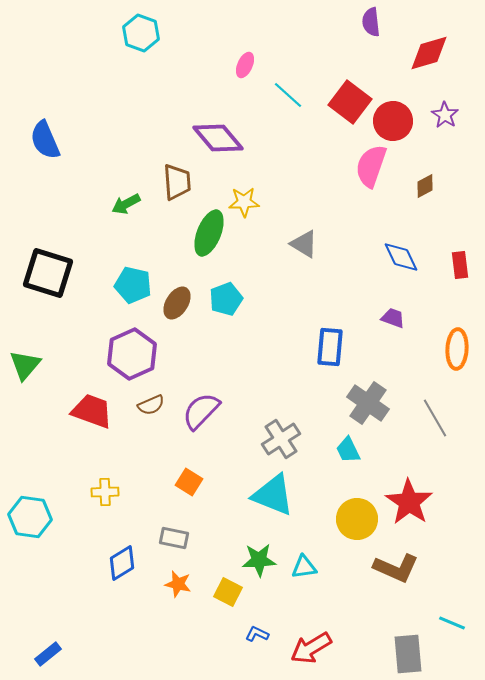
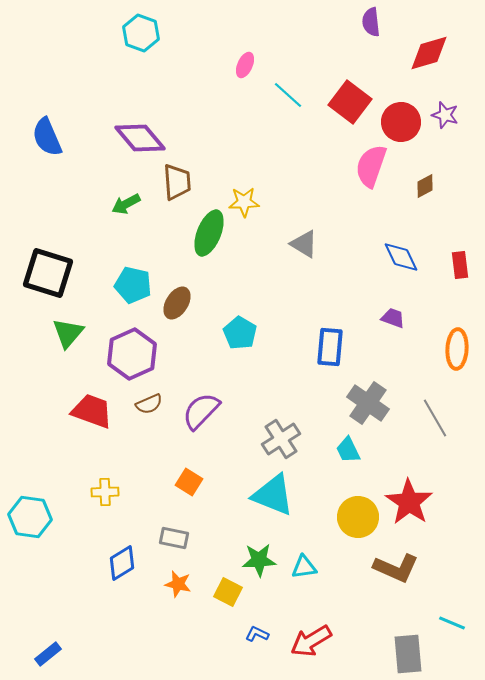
purple star at (445, 115): rotated 16 degrees counterclockwise
red circle at (393, 121): moved 8 px right, 1 px down
purple diamond at (218, 138): moved 78 px left
blue semicircle at (45, 140): moved 2 px right, 3 px up
cyan pentagon at (226, 299): moved 14 px right, 34 px down; rotated 20 degrees counterclockwise
green triangle at (25, 365): moved 43 px right, 32 px up
brown semicircle at (151, 405): moved 2 px left, 1 px up
yellow circle at (357, 519): moved 1 px right, 2 px up
red arrow at (311, 648): moved 7 px up
